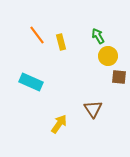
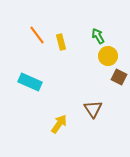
brown square: rotated 21 degrees clockwise
cyan rectangle: moved 1 px left
